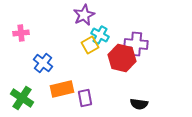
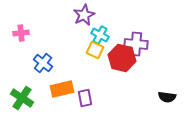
yellow square: moved 5 px right, 5 px down; rotated 36 degrees counterclockwise
black semicircle: moved 28 px right, 7 px up
